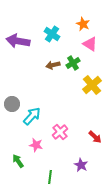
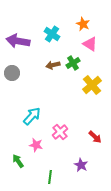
gray circle: moved 31 px up
